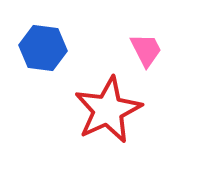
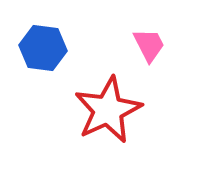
pink trapezoid: moved 3 px right, 5 px up
